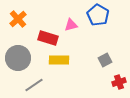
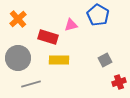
red rectangle: moved 1 px up
gray line: moved 3 px left, 1 px up; rotated 18 degrees clockwise
